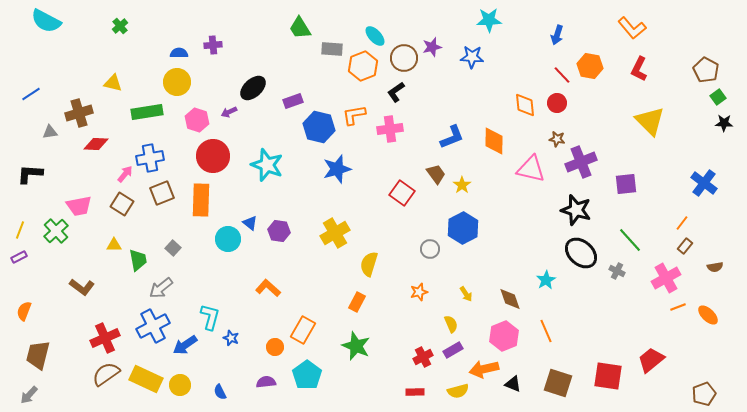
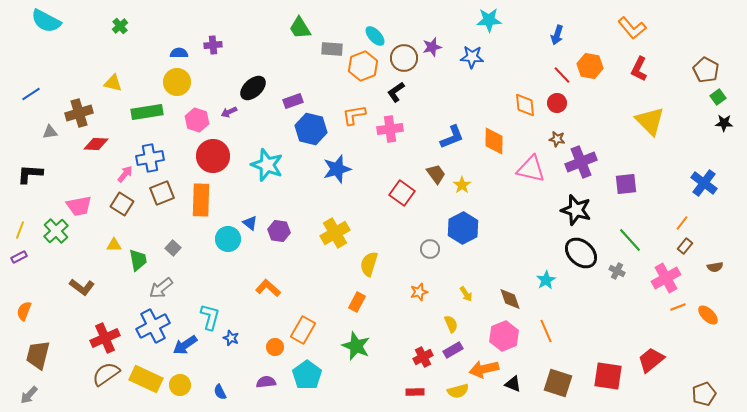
blue hexagon at (319, 127): moved 8 px left, 2 px down
